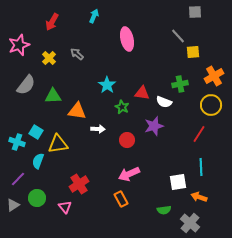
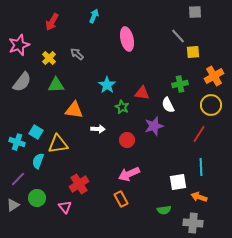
gray semicircle: moved 4 px left, 3 px up
green triangle: moved 3 px right, 11 px up
white semicircle: moved 4 px right, 3 px down; rotated 42 degrees clockwise
orange triangle: moved 3 px left, 1 px up
gray cross: moved 3 px right; rotated 36 degrees counterclockwise
